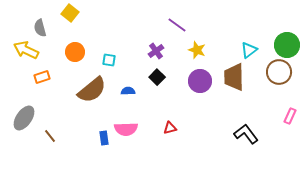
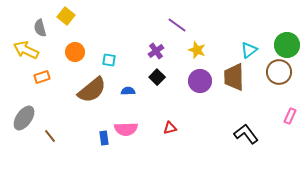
yellow square: moved 4 px left, 3 px down
